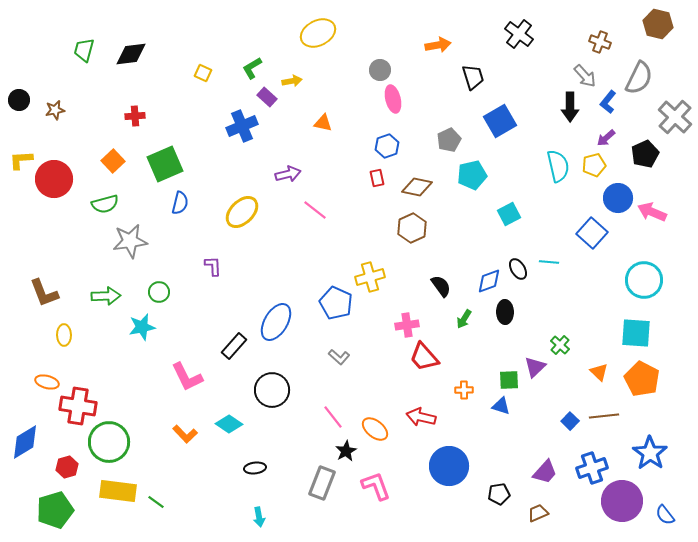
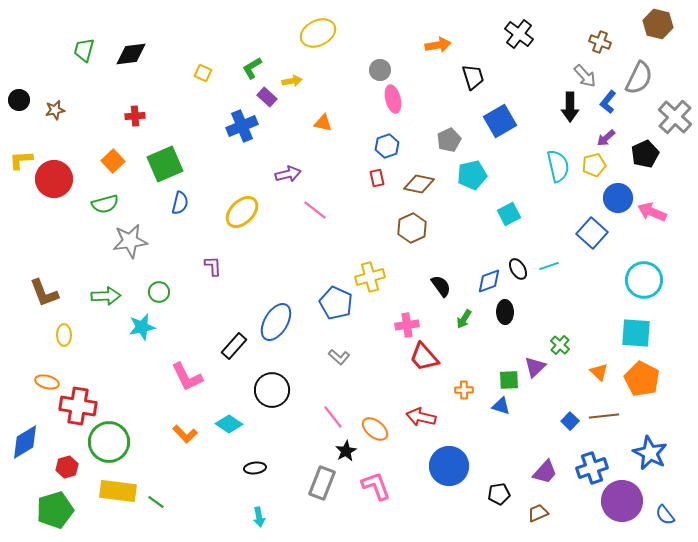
brown diamond at (417, 187): moved 2 px right, 3 px up
cyan line at (549, 262): moved 4 px down; rotated 24 degrees counterclockwise
blue star at (650, 453): rotated 8 degrees counterclockwise
